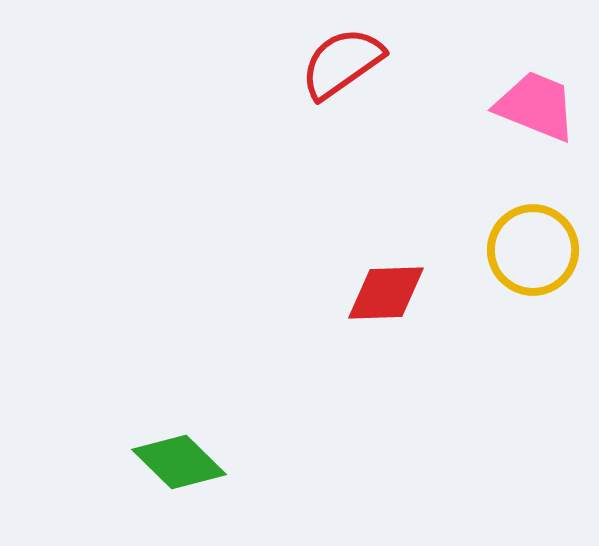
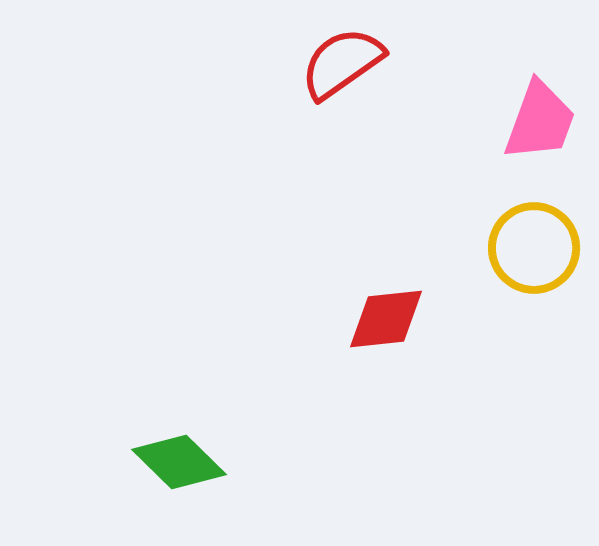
pink trapezoid: moved 4 px right, 15 px down; rotated 88 degrees clockwise
yellow circle: moved 1 px right, 2 px up
red diamond: moved 26 px down; rotated 4 degrees counterclockwise
